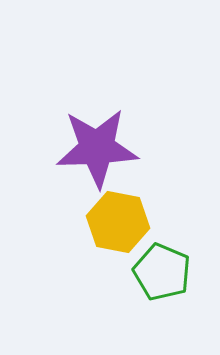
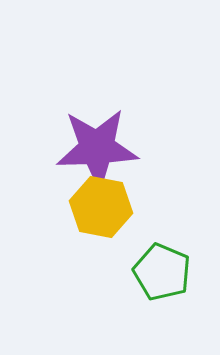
yellow hexagon: moved 17 px left, 15 px up
